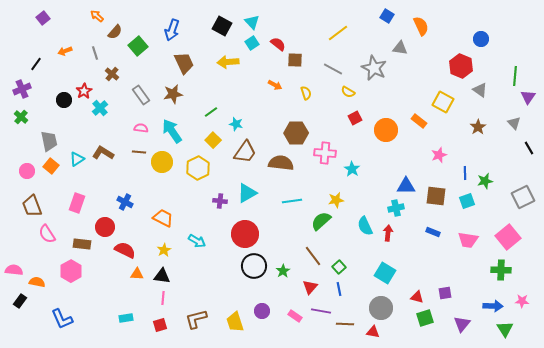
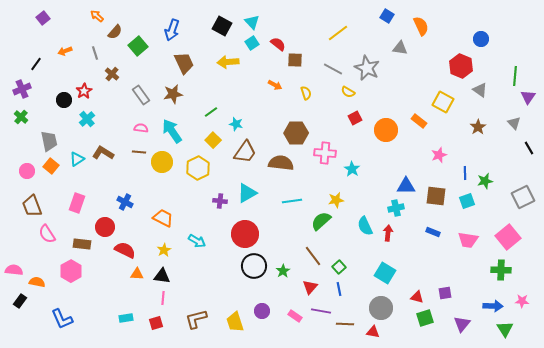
gray star at (374, 68): moved 7 px left
cyan cross at (100, 108): moved 13 px left, 11 px down
red square at (160, 325): moved 4 px left, 2 px up
